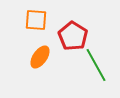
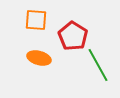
orange ellipse: moved 1 px left, 1 px down; rotated 70 degrees clockwise
green line: moved 2 px right
